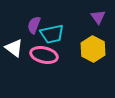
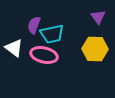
yellow hexagon: moved 2 px right; rotated 25 degrees counterclockwise
